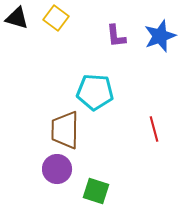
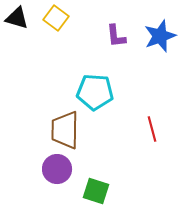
red line: moved 2 px left
